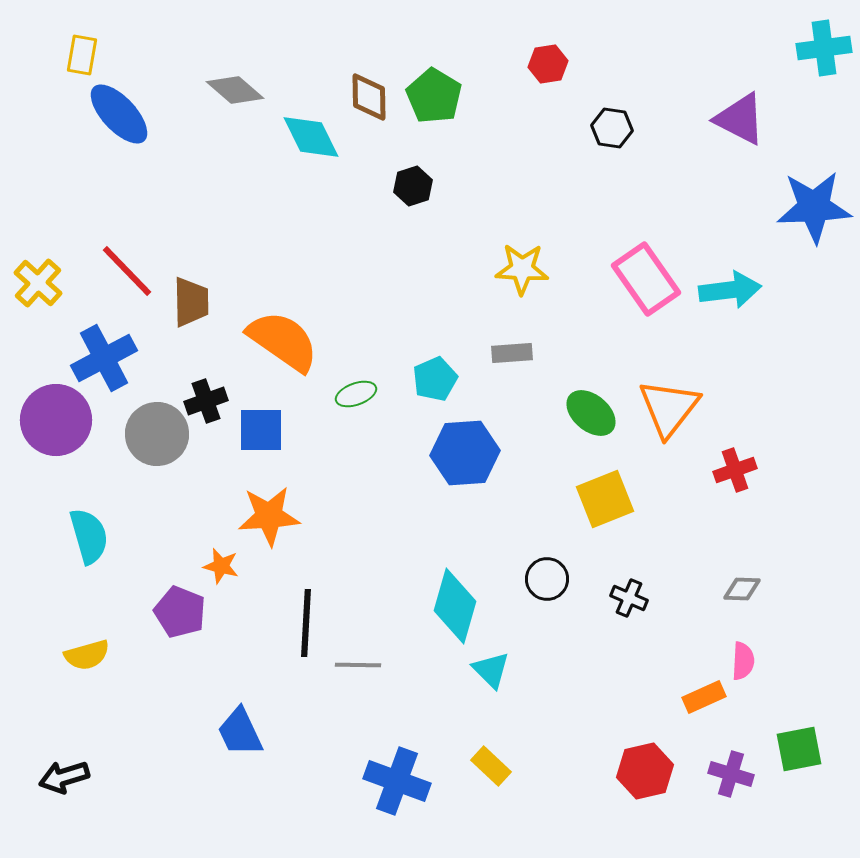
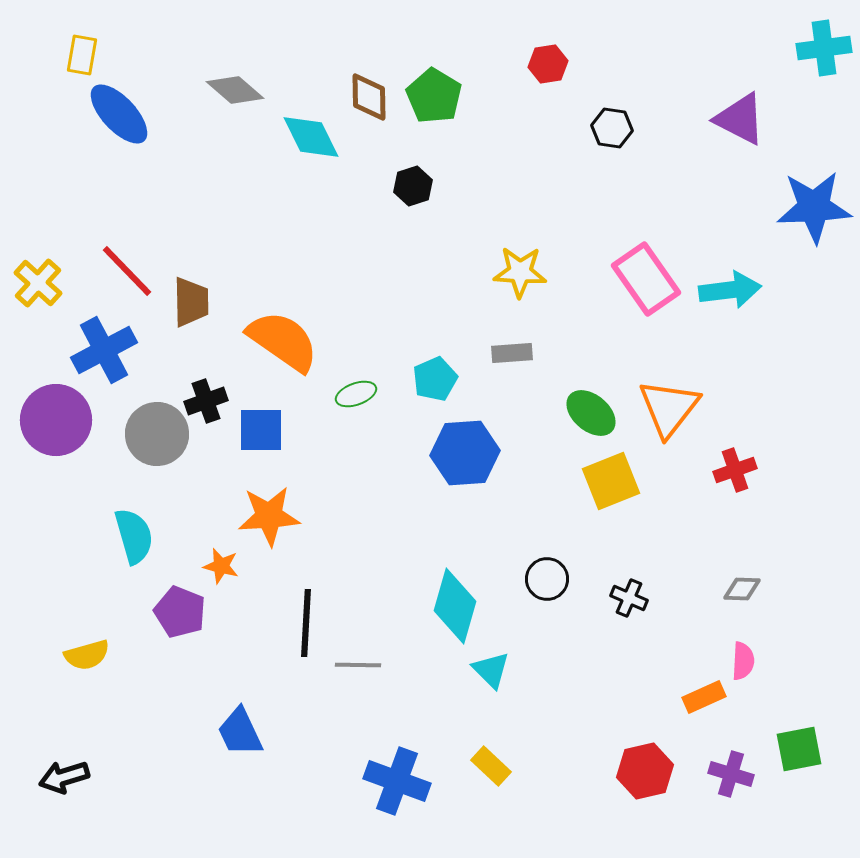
yellow star at (522, 269): moved 2 px left, 3 px down
blue cross at (104, 358): moved 8 px up
yellow square at (605, 499): moved 6 px right, 18 px up
cyan semicircle at (89, 536): moved 45 px right
